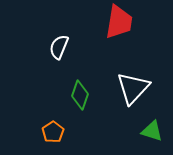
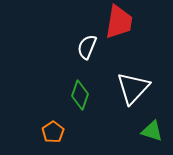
white semicircle: moved 28 px right
